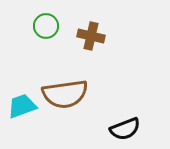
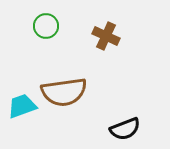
brown cross: moved 15 px right; rotated 12 degrees clockwise
brown semicircle: moved 1 px left, 2 px up
